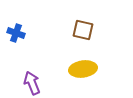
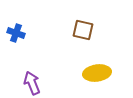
yellow ellipse: moved 14 px right, 4 px down
